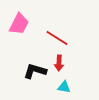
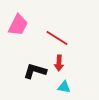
pink trapezoid: moved 1 px left, 1 px down
